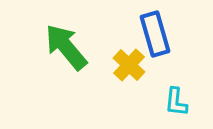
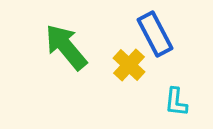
blue rectangle: rotated 12 degrees counterclockwise
